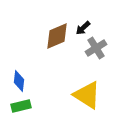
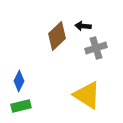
black arrow: moved 2 px up; rotated 49 degrees clockwise
brown diamond: rotated 20 degrees counterclockwise
gray cross: rotated 15 degrees clockwise
blue diamond: rotated 20 degrees clockwise
